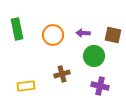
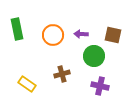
purple arrow: moved 2 px left, 1 px down
yellow rectangle: moved 1 px right, 2 px up; rotated 42 degrees clockwise
